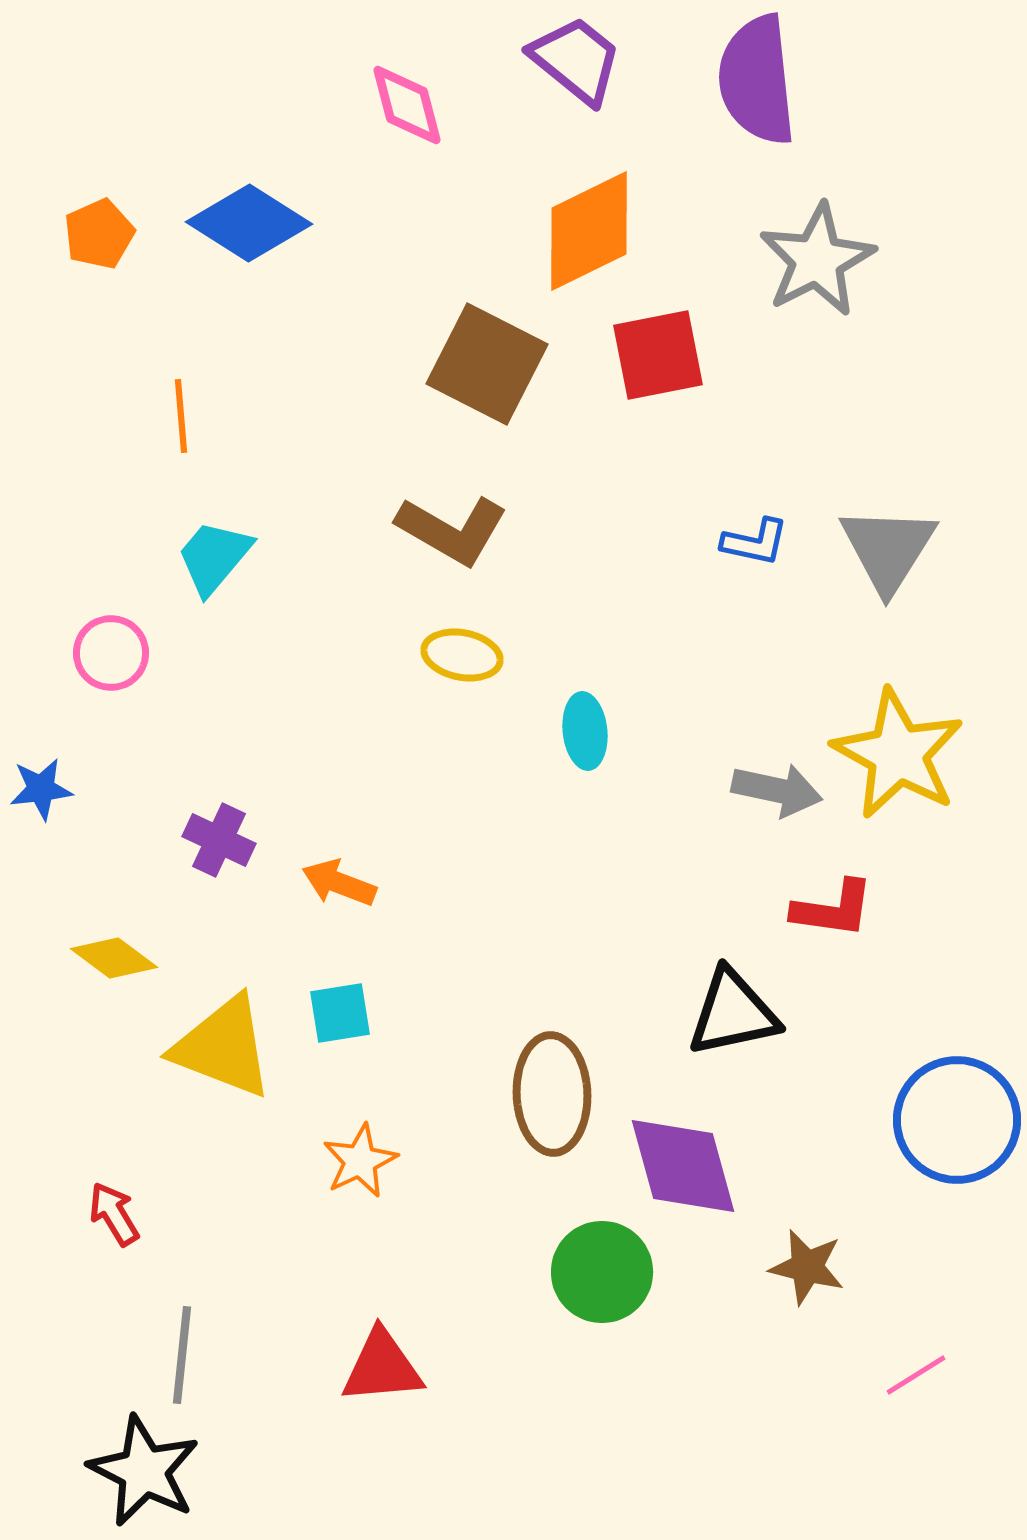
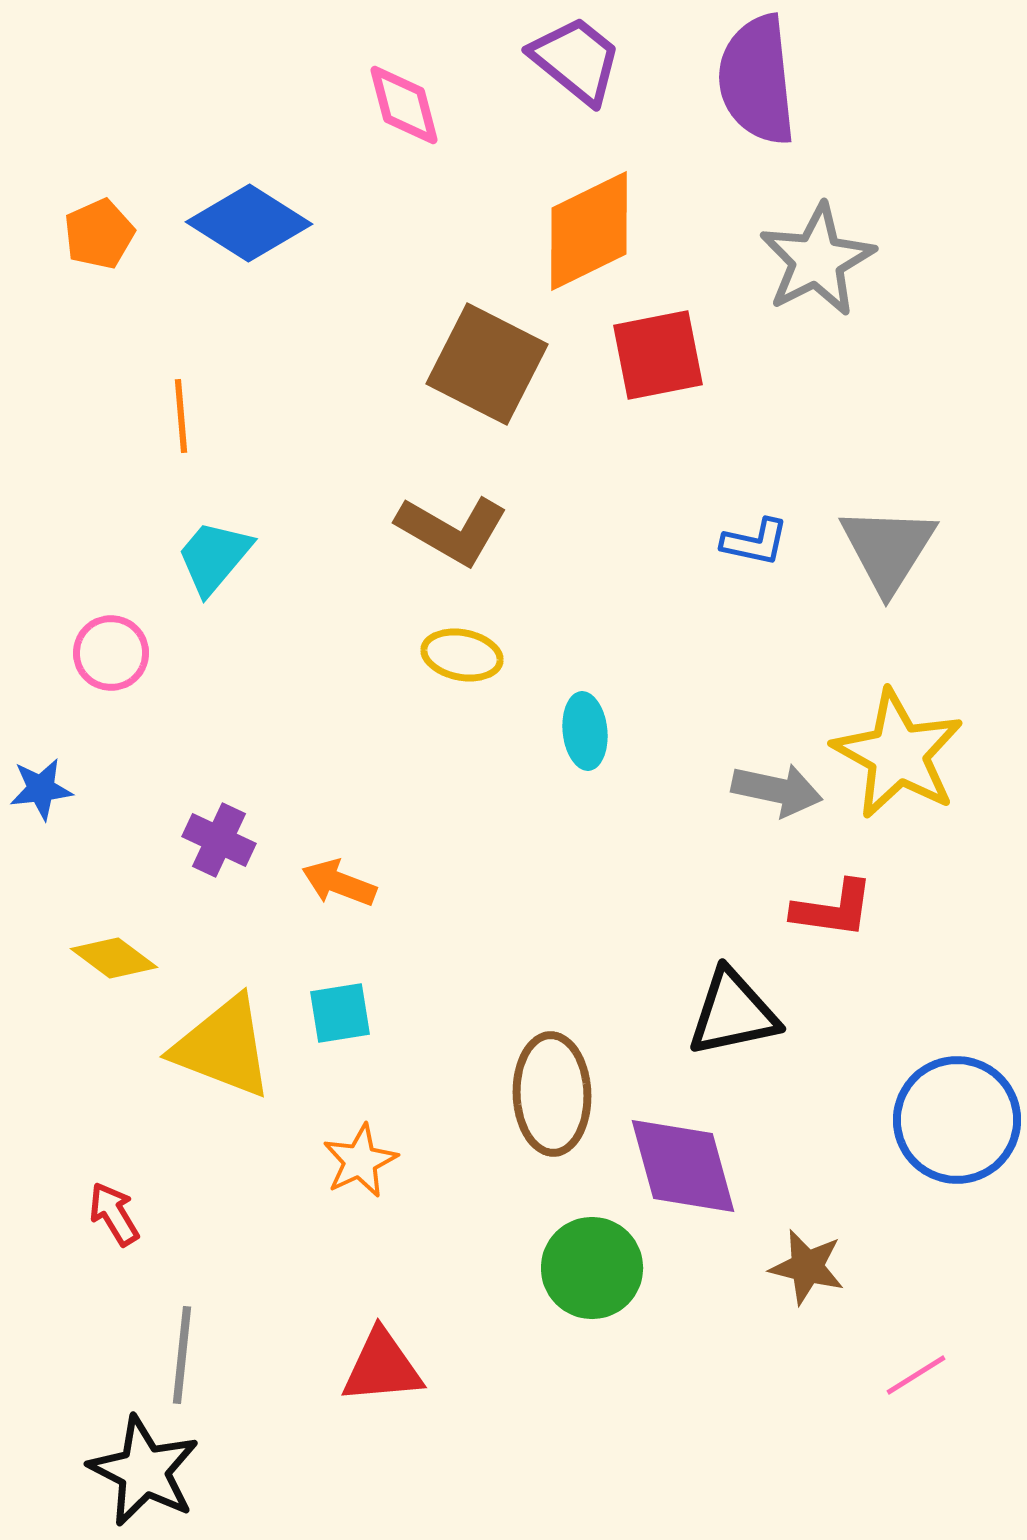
pink diamond: moved 3 px left
green circle: moved 10 px left, 4 px up
